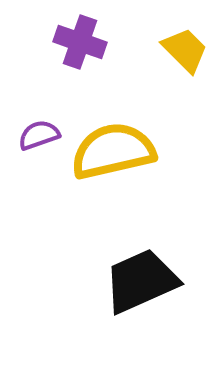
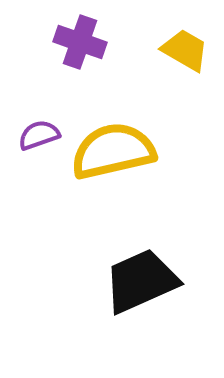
yellow trapezoid: rotated 15 degrees counterclockwise
